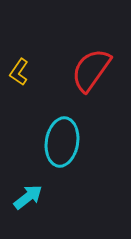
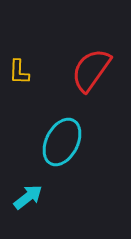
yellow L-shape: rotated 32 degrees counterclockwise
cyan ellipse: rotated 18 degrees clockwise
